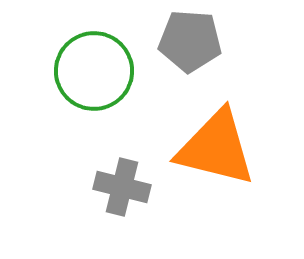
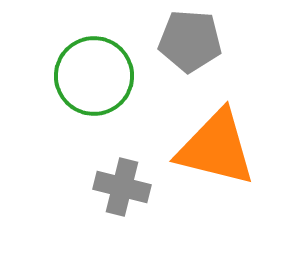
green circle: moved 5 px down
